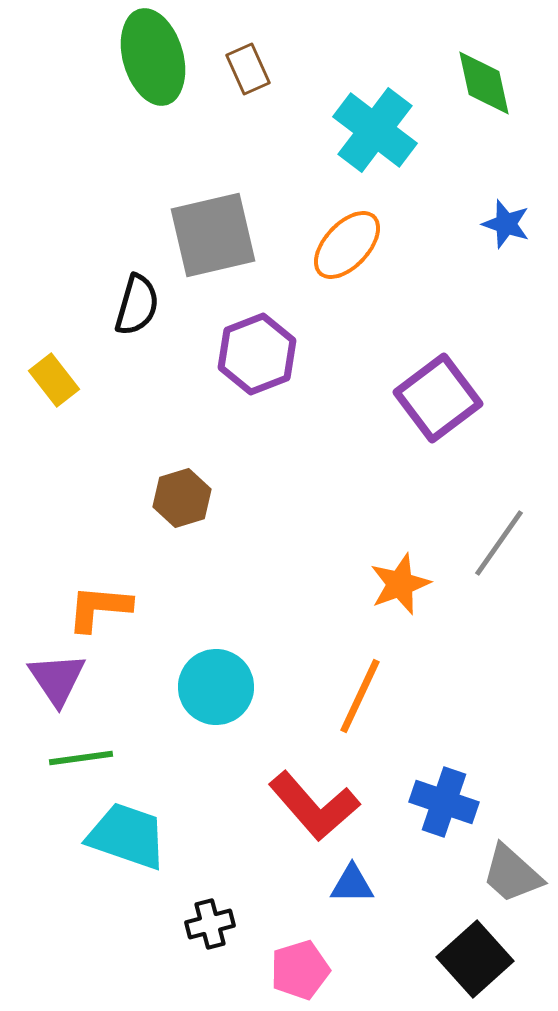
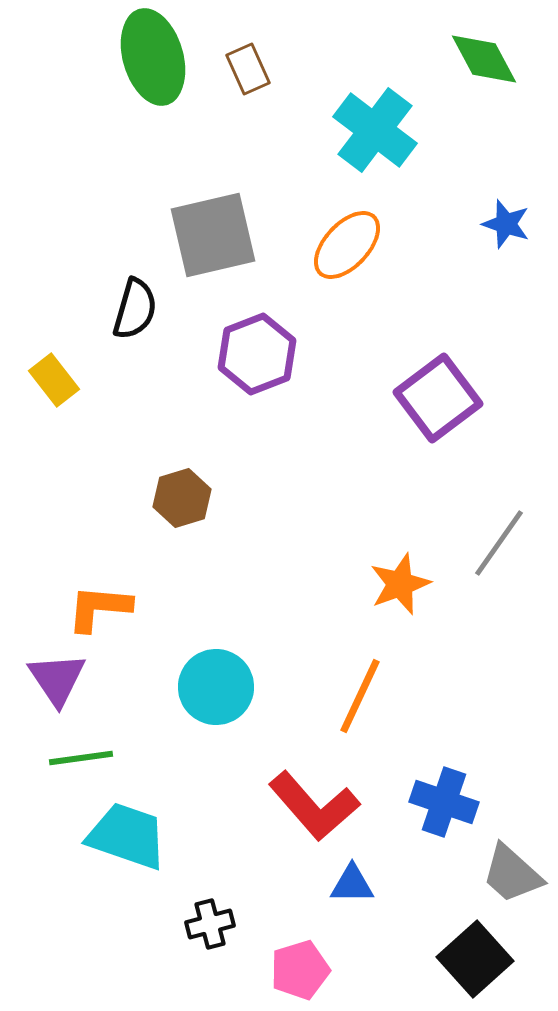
green diamond: moved 24 px up; rotated 16 degrees counterclockwise
black semicircle: moved 2 px left, 4 px down
